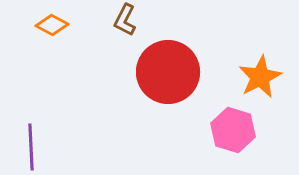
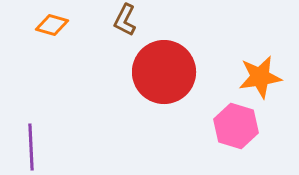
orange diamond: rotated 12 degrees counterclockwise
red circle: moved 4 px left
orange star: rotated 18 degrees clockwise
pink hexagon: moved 3 px right, 4 px up
